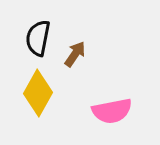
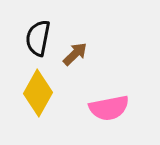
brown arrow: rotated 12 degrees clockwise
pink semicircle: moved 3 px left, 3 px up
